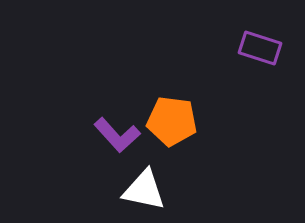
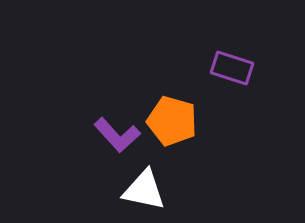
purple rectangle: moved 28 px left, 20 px down
orange pentagon: rotated 9 degrees clockwise
